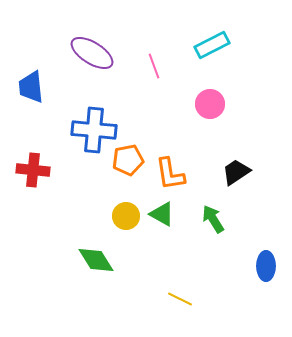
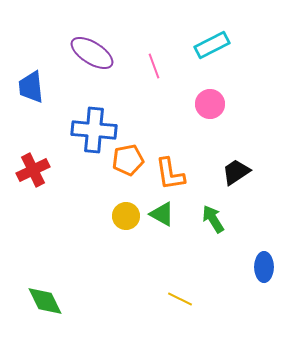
red cross: rotated 32 degrees counterclockwise
green diamond: moved 51 px left, 41 px down; rotated 6 degrees clockwise
blue ellipse: moved 2 px left, 1 px down
